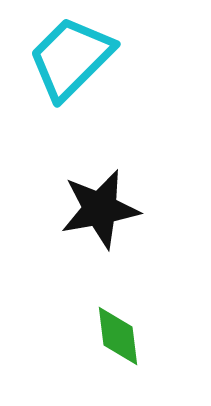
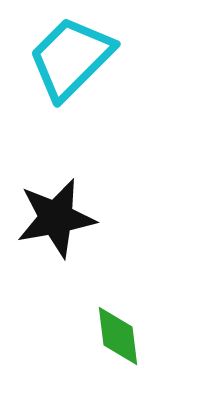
black star: moved 44 px left, 9 px down
